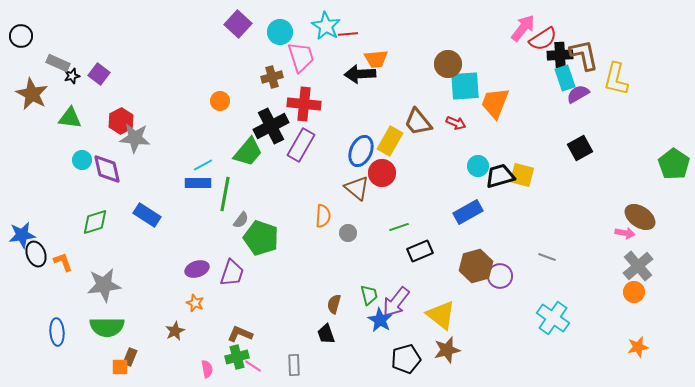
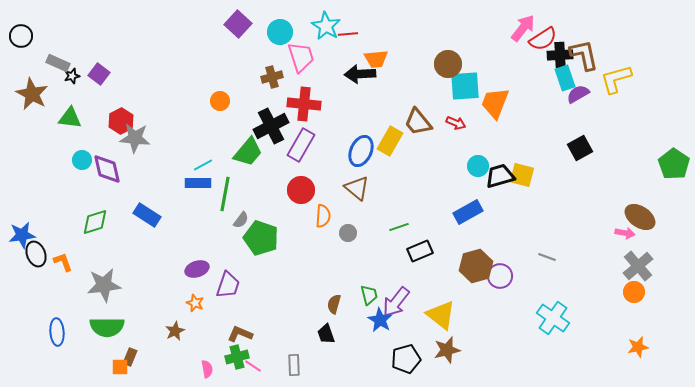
yellow L-shape at (616, 79): rotated 60 degrees clockwise
red circle at (382, 173): moved 81 px left, 17 px down
purple trapezoid at (232, 273): moved 4 px left, 12 px down
